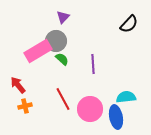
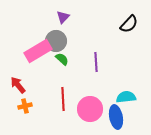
purple line: moved 3 px right, 2 px up
red line: rotated 25 degrees clockwise
